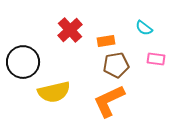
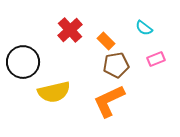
orange rectangle: rotated 54 degrees clockwise
pink rectangle: rotated 30 degrees counterclockwise
